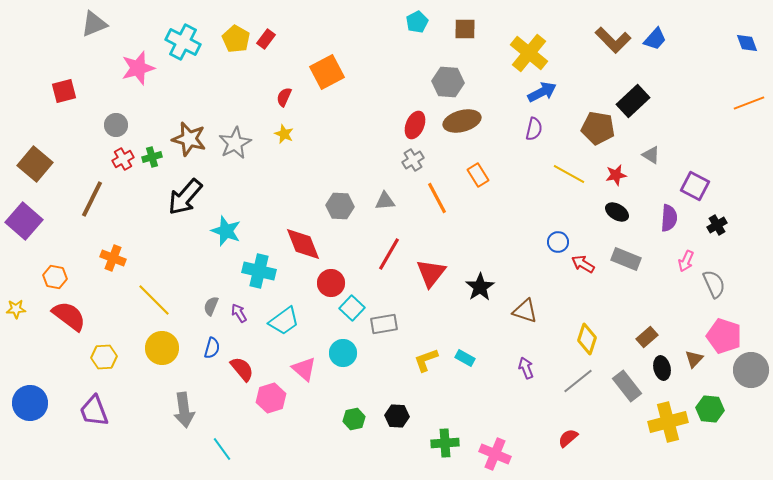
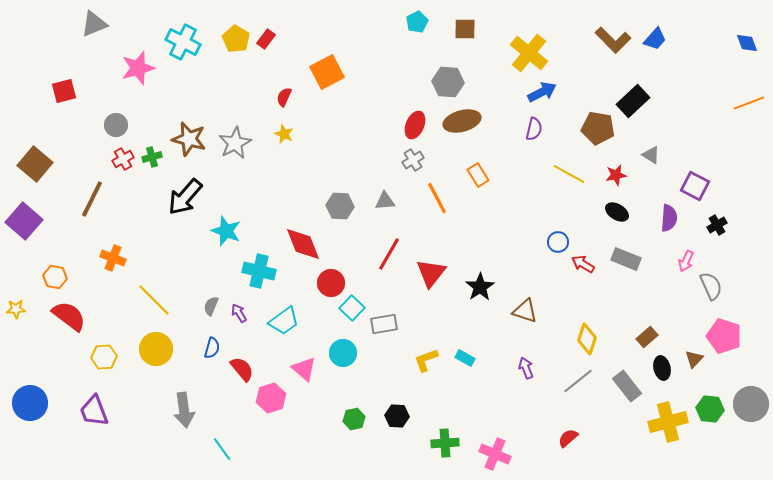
gray semicircle at (714, 284): moved 3 px left, 2 px down
yellow circle at (162, 348): moved 6 px left, 1 px down
gray circle at (751, 370): moved 34 px down
